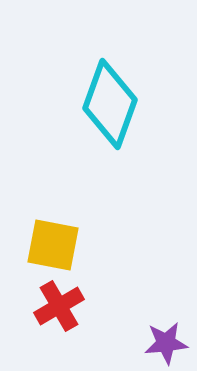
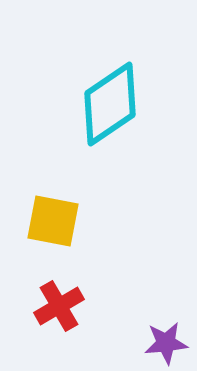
cyan diamond: rotated 36 degrees clockwise
yellow square: moved 24 px up
